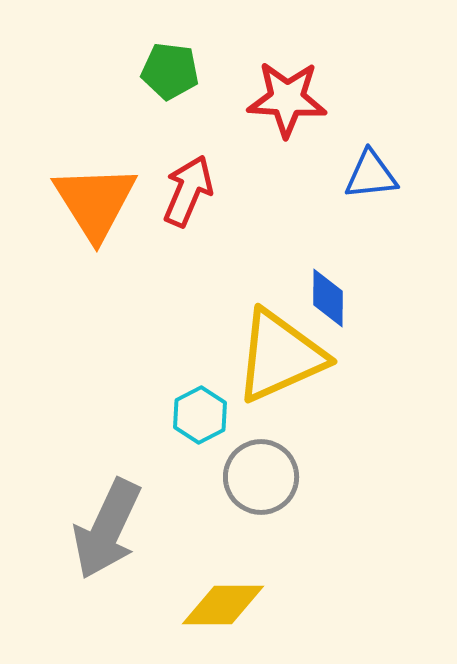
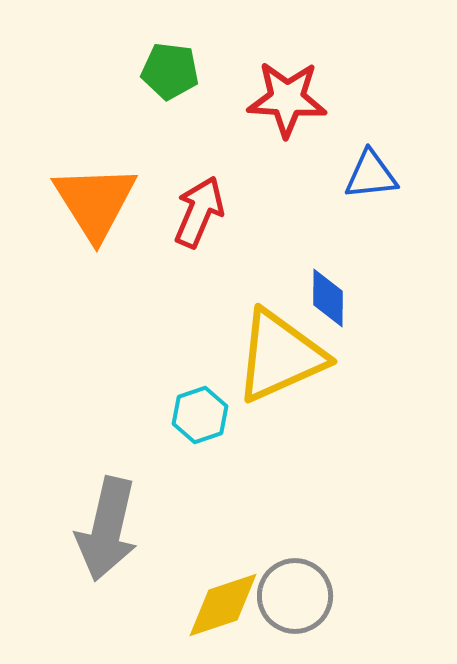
red arrow: moved 11 px right, 21 px down
cyan hexagon: rotated 8 degrees clockwise
gray circle: moved 34 px right, 119 px down
gray arrow: rotated 12 degrees counterclockwise
yellow diamond: rotated 18 degrees counterclockwise
